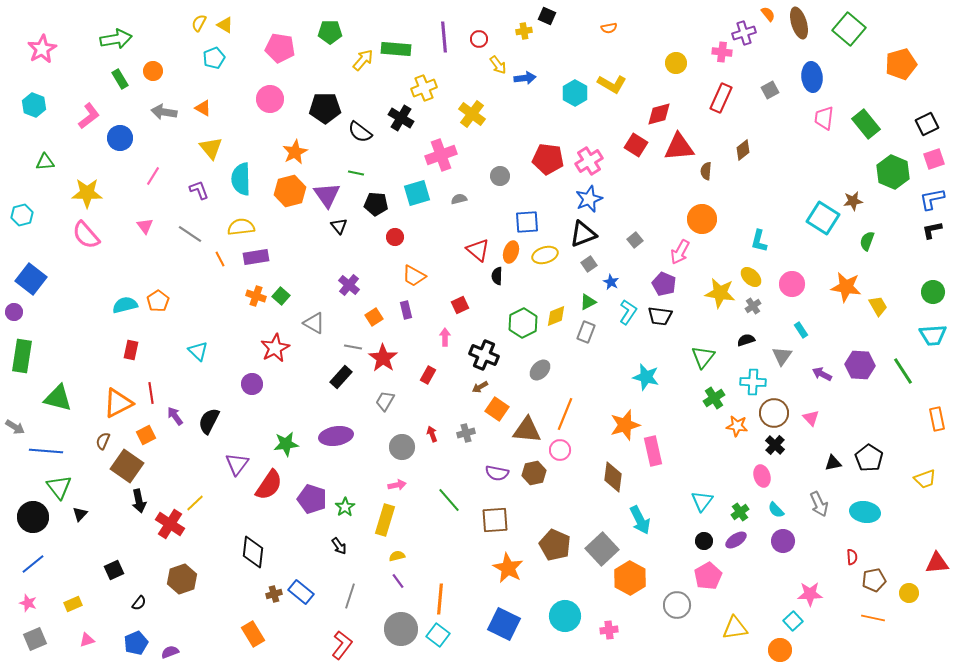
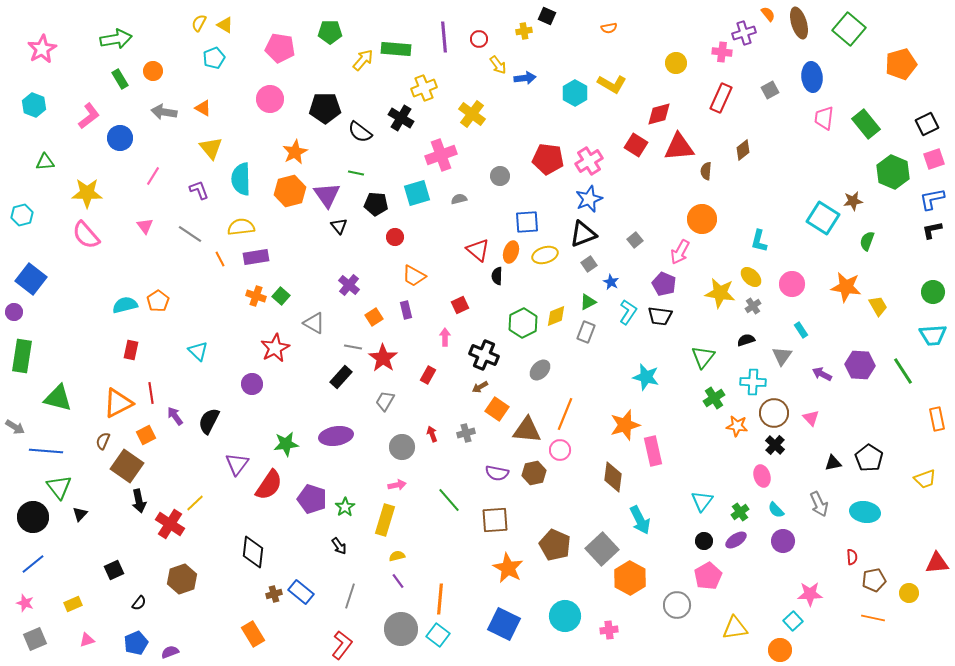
pink star at (28, 603): moved 3 px left
